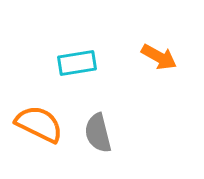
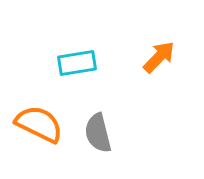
orange arrow: rotated 75 degrees counterclockwise
